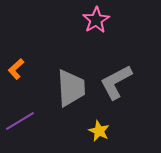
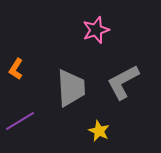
pink star: moved 10 px down; rotated 12 degrees clockwise
orange L-shape: rotated 15 degrees counterclockwise
gray L-shape: moved 7 px right
